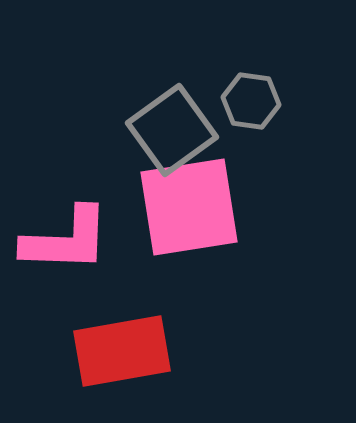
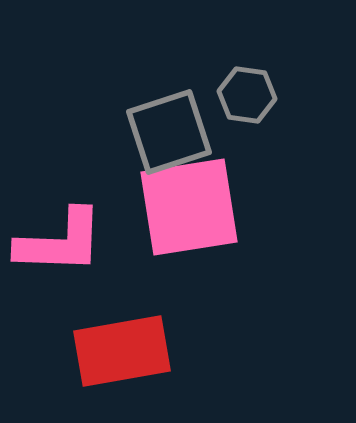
gray hexagon: moved 4 px left, 6 px up
gray square: moved 3 px left, 2 px down; rotated 18 degrees clockwise
pink L-shape: moved 6 px left, 2 px down
